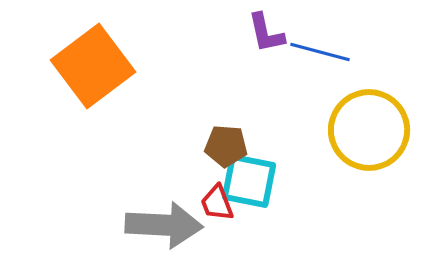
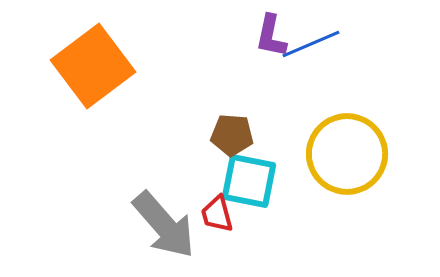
purple L-shape: moved 5 px right, 3 px down; rotated 24 degrees clockwise
blue line: moved 9 px left, 8 px up; rotated 38 degrees counterclockwise
yellow circle: moved 22 px left, 24 px down
brown pentagon: moved 6 px right, 11 px up
red trapezoid: moved 11 px down; rotated 6 degrees clockwise
gray arrow: rotated 46 degrees clockwise
